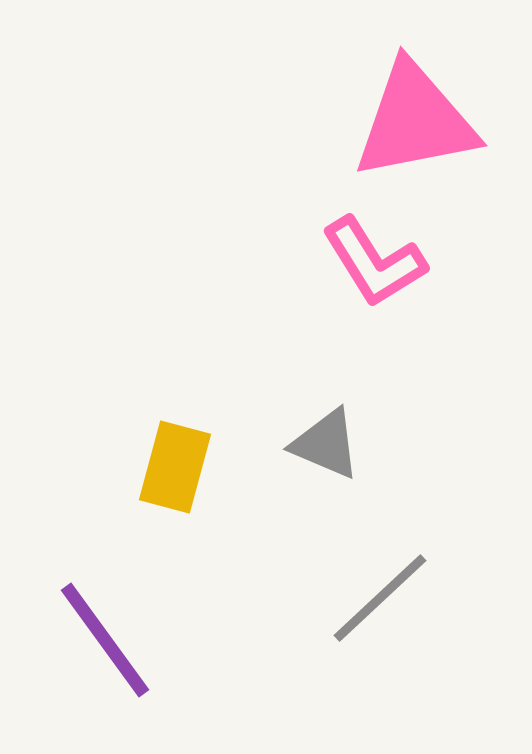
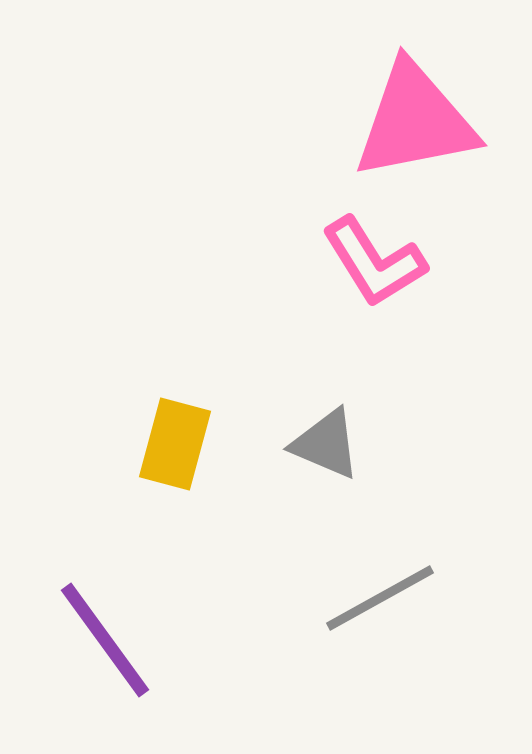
yellow rectangle: moved 23 px up
gray line: rotated 14 degrees clockwise
